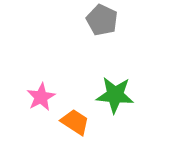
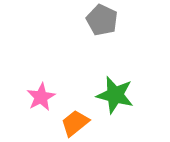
green star: rotated 9 degrees clockwise
orange trapezoid: moved 1 px down; rotated 72 degrees counterclockwise
